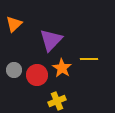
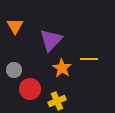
orange triangle: moved 1 px right, 2 px down; rotated 18 degrees counterclockwise
red circle: moved 7 px left, 14 px down
